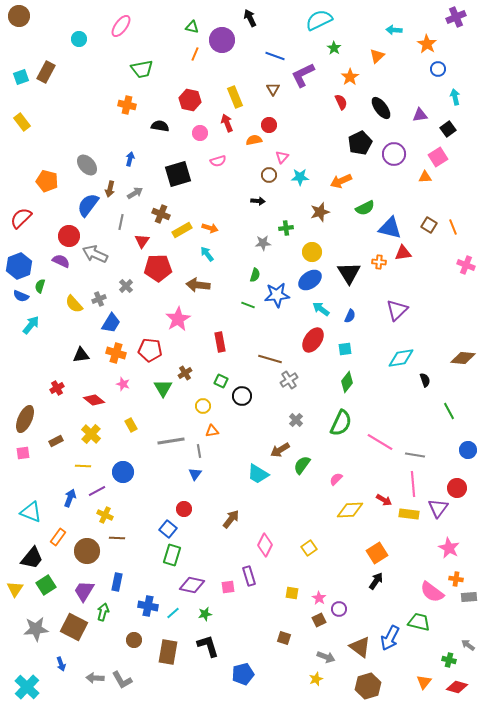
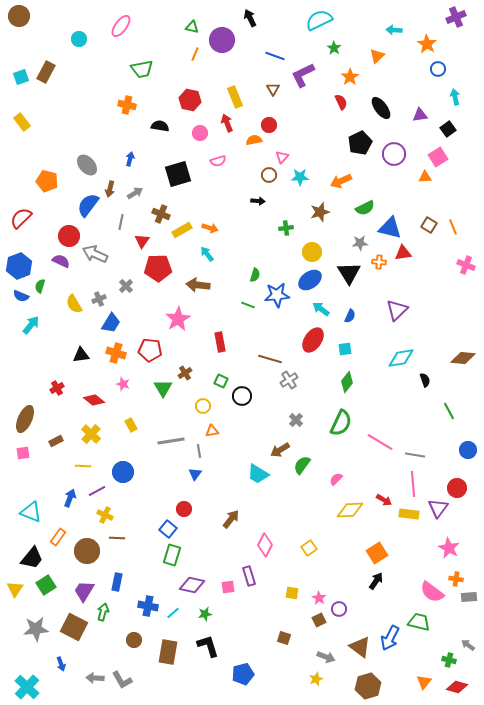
gray star at (263, 243): moved 97 px right
yellow semicircle at (74, 304): rotated 12 degrees clockwise
